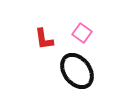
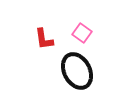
black ellipse: rotated 9 degrees clockwise
